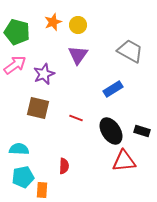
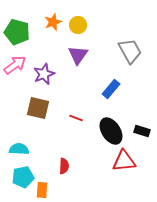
gray trapezoid: rotated 32 degrees clockwise
blue rectangle: moved 2 px left; rotated 18 degrees counterclockwise
